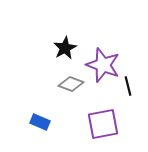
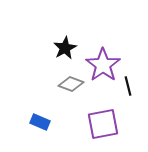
purple star: rotated 16 degrees clockwise
